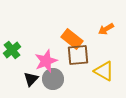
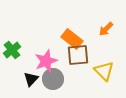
orange arrow: rotated 14 degrees counterclockwise
yellow triangle: rotated 15 degrees clockwise
